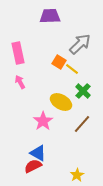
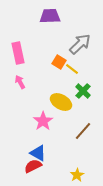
brown line: moved 1 px right, 7 px down
